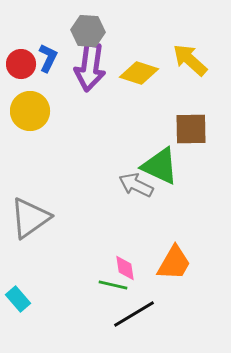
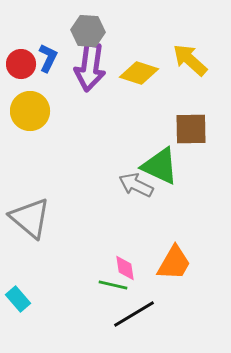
gray triangle: rotated 45 degrees counterclockwise
